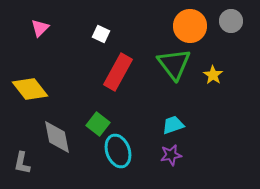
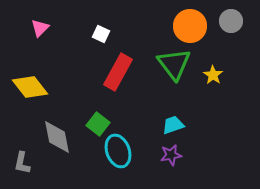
yellow diamond: moved 2 px up
